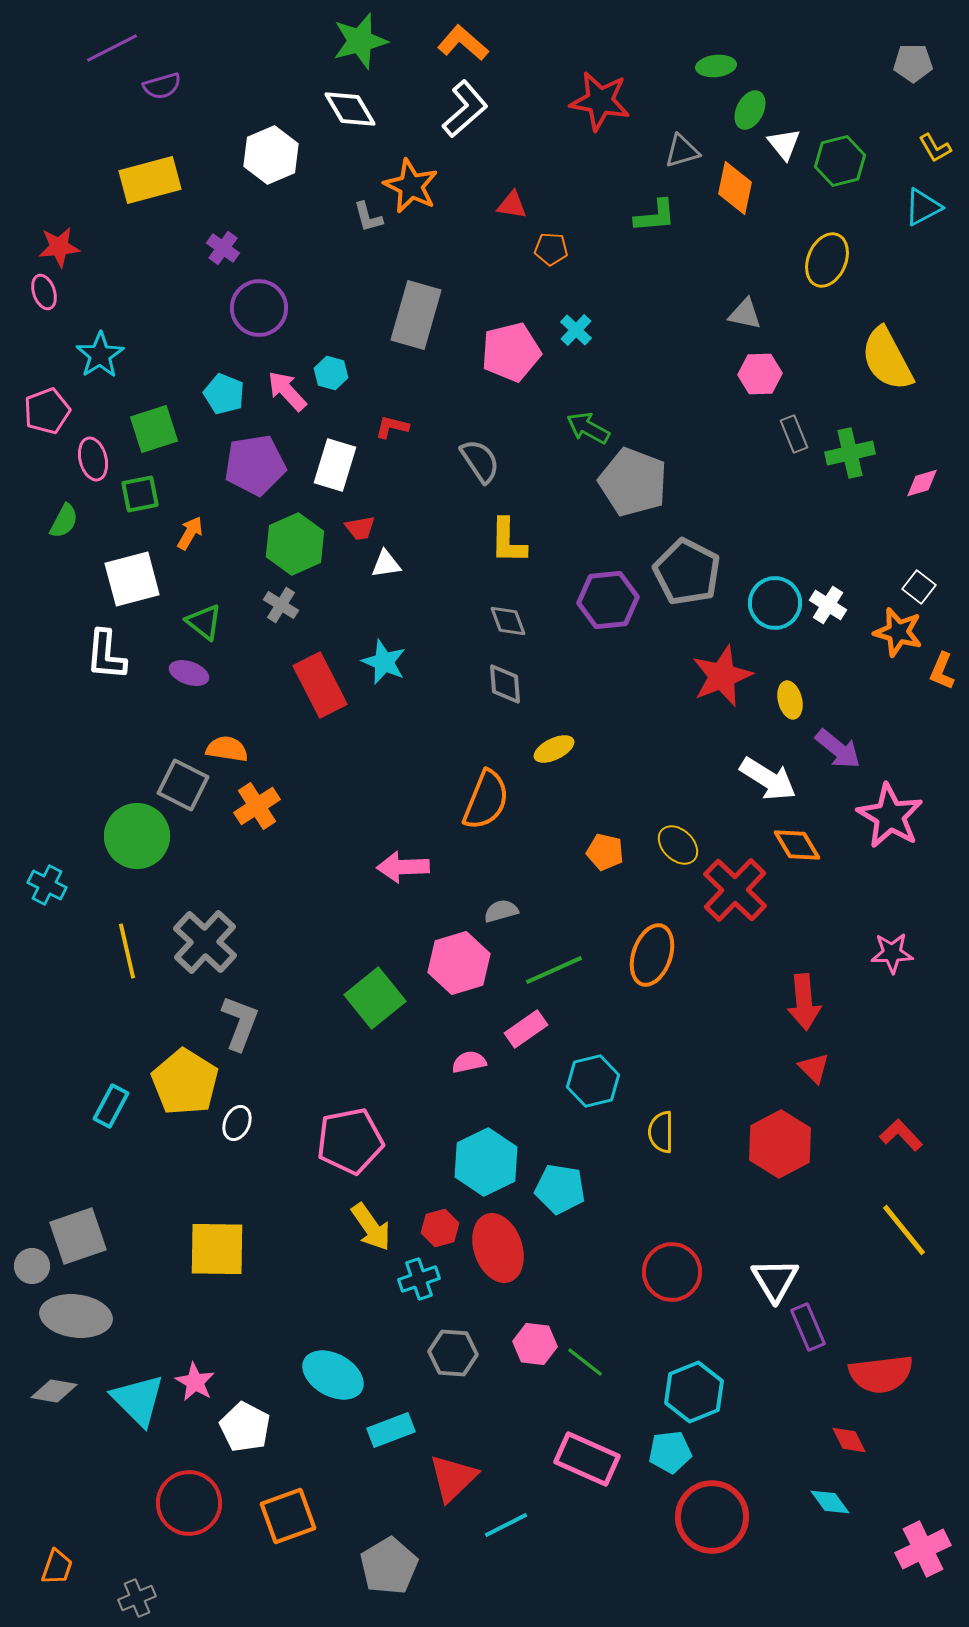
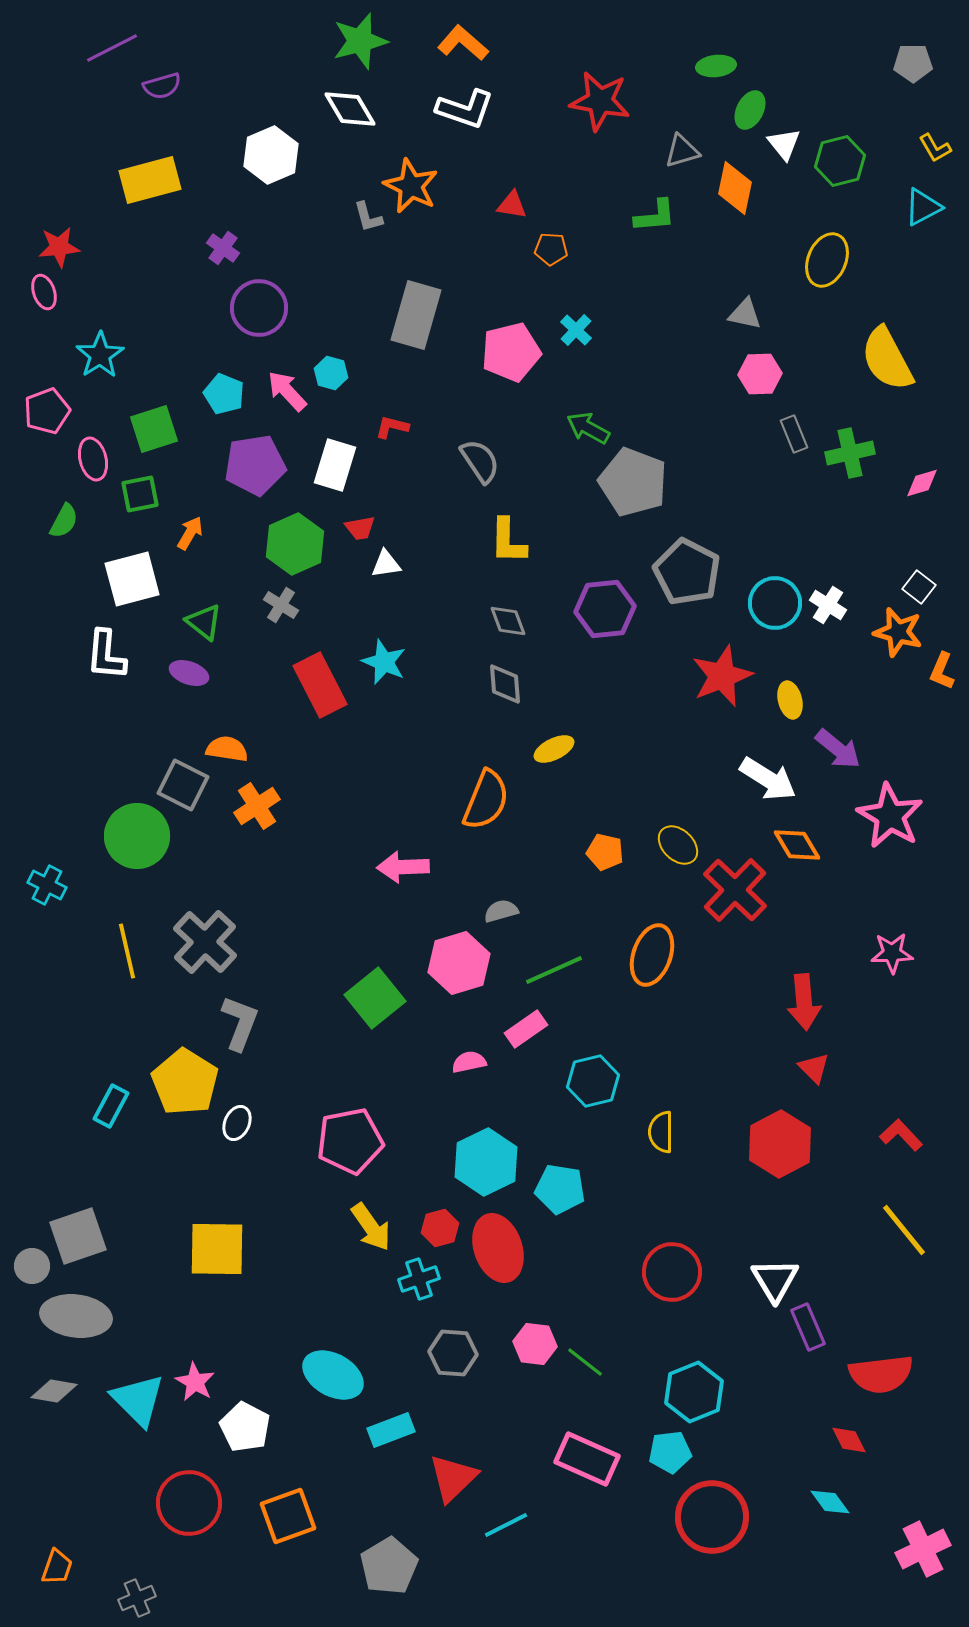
white L-shape at (465, 109): rotated 60 degrees clockwise
purple hexagon at (608, 600): moved 3 px left, 9 px down
